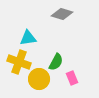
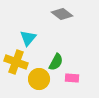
gray diamond: rotated 20 degrees clockwise
cyan triangle: rotated 42 degrees counterclockwise
yellow cross: moved 3 px left
pink rectangle: rotated 64 degrees counterclockwise
